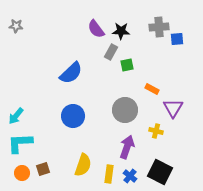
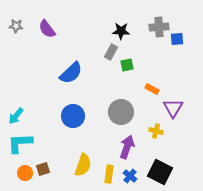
purple semicircle: moved 49 px left
gray circle: moved 4 px left, 2 px down
orange circle: moved 3 px right
